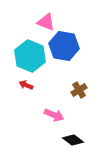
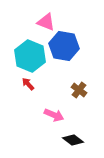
red arrow: moved 2 px right, 1 px up; rotated 24 degrees clockwise
brown cross: rotated 21 degrees counterclockwise
